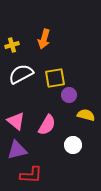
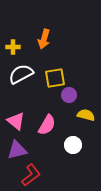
yellow cross: moved 1 px right, 2 px down; rotated 16 degrees clockwise
red L-shape: rotated 40 degrees counterclockwise
